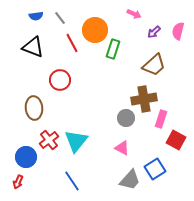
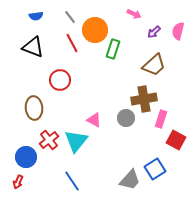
gray line: moved 10 px right, 1 px up
pink triangle: moved 28 px left, 28 px up
